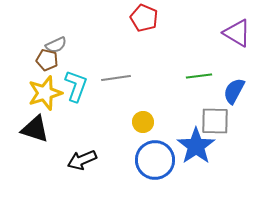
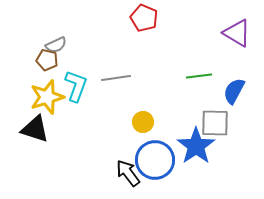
yellow star: moved 2 px right, 4 px down
gray square: moved 2 px down
black arrow: moved 46 px right, 13 px down; rotated 76 degrees clockwise
